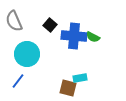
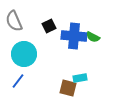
black square: moved 1 px left, 1 px down; rotated 24 degrees clockwise
cyan circle: moved 3 px left
